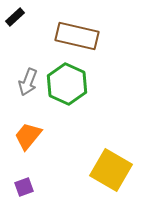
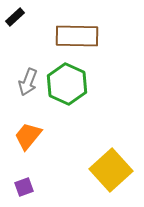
brown rectangle: rotated 12 degrees counterclockwise
yellow square: rotated 18 degrees clockwise
